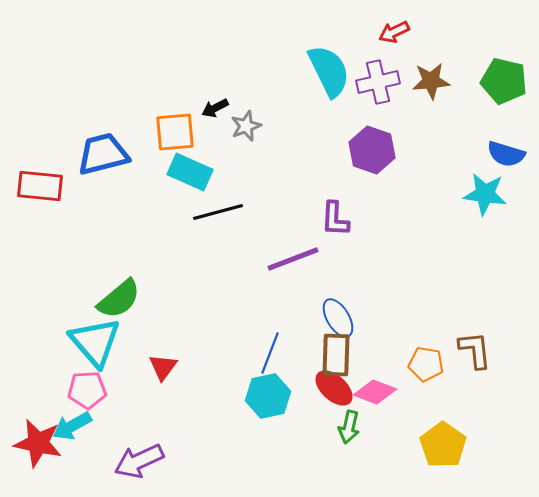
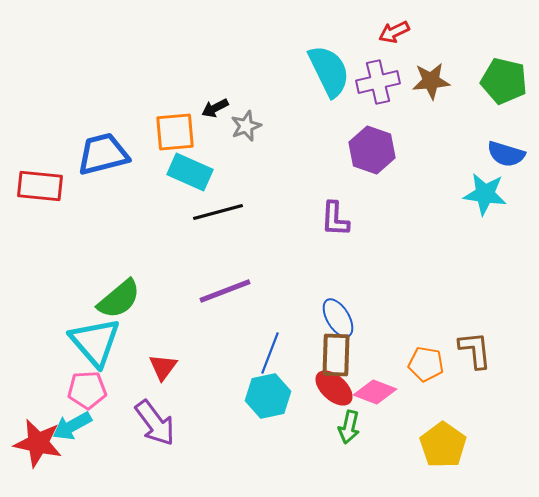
purple line: moved 68 px left, 32 px down
purple arrow: moved 16 px right, 38 px up; rotated 102 degrees counterclockwise
